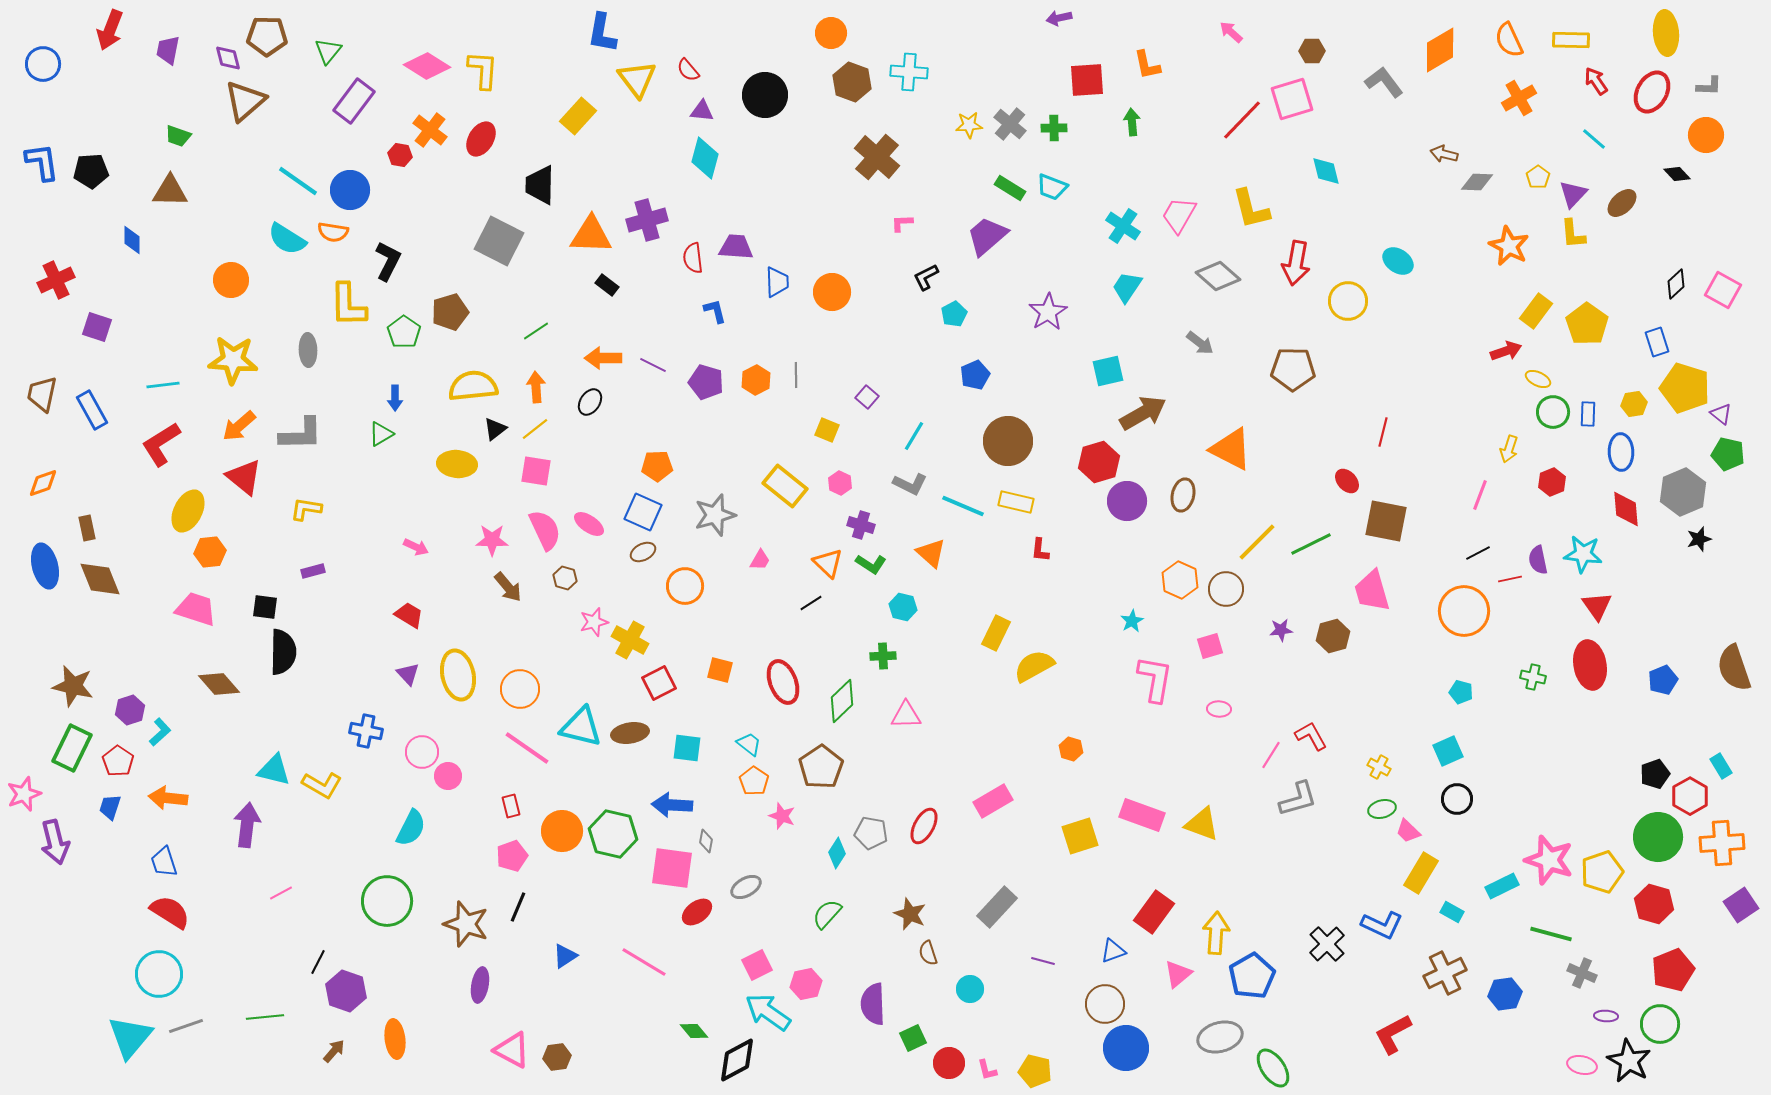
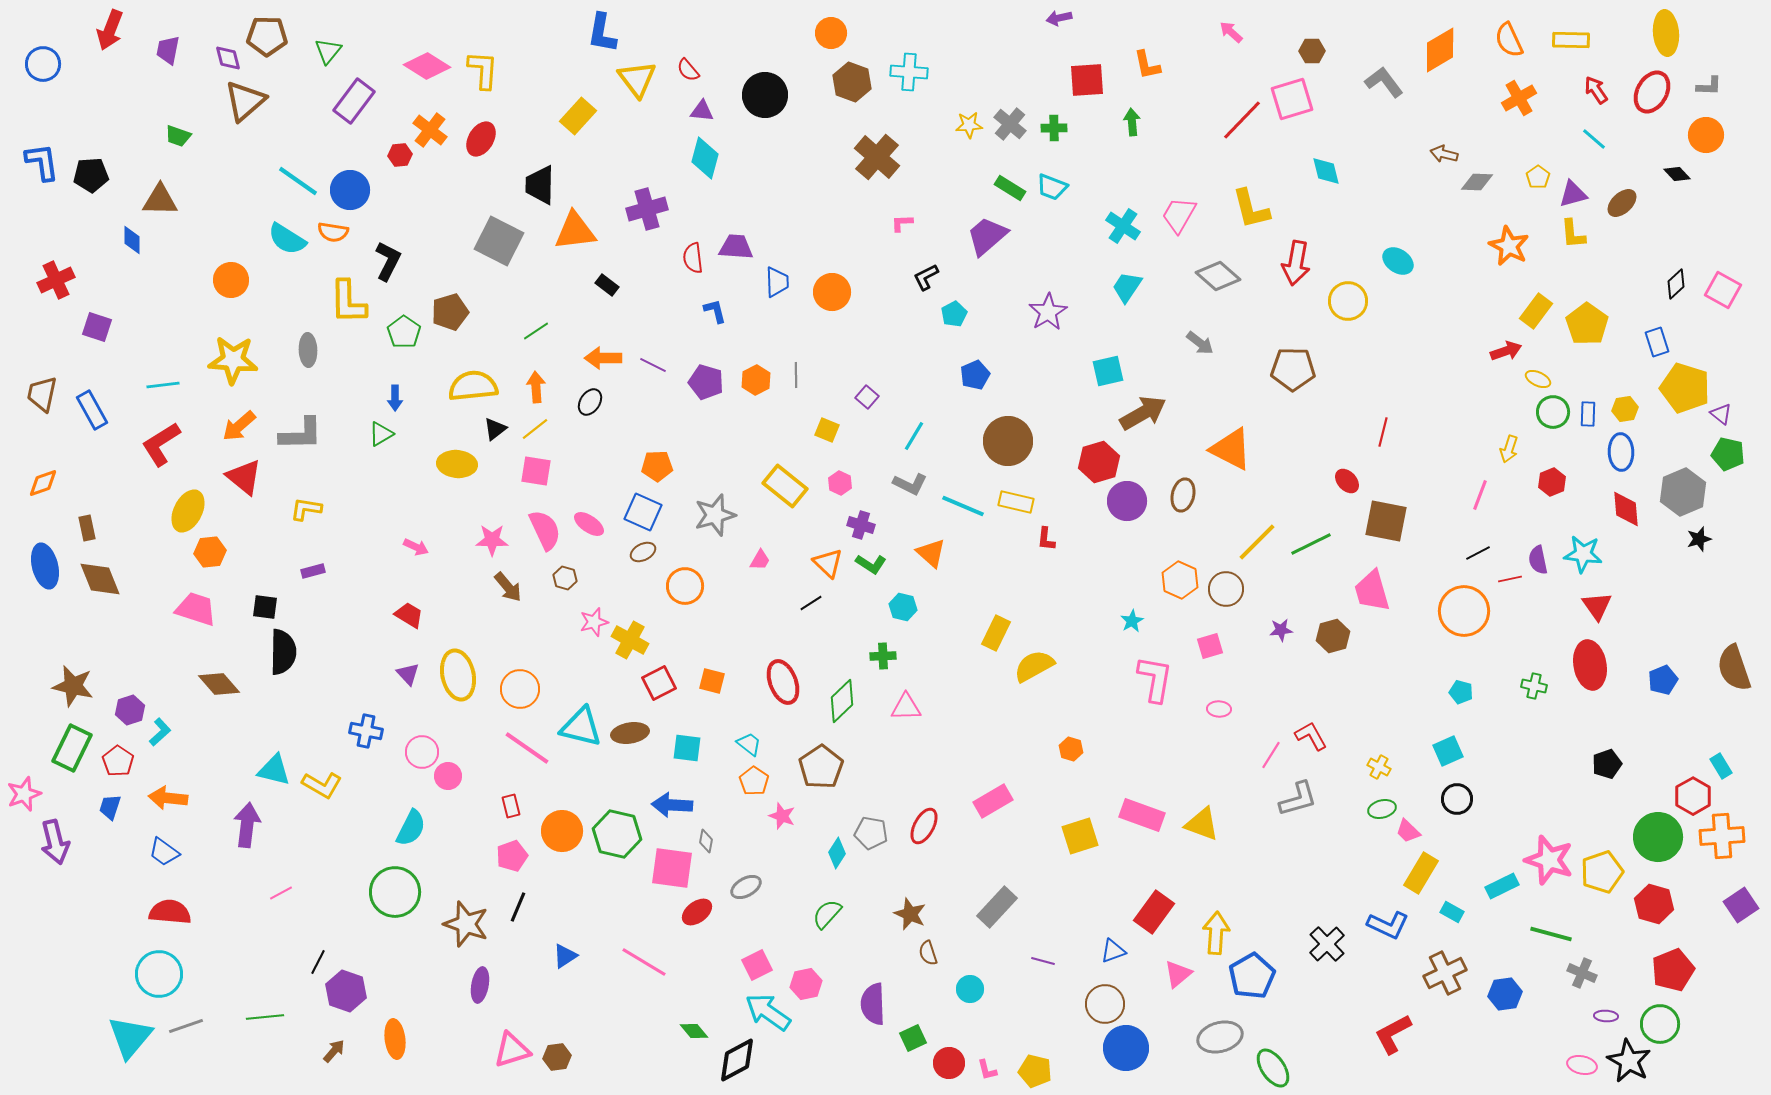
red arrow at (1596, 81): moved 9 px down
red hexagon at (400, 155): rotated 15 degrees counterclockwise
black pentagon at (91, 171): moved 4 px down
brown triangle at (170, 191): moved 10 px left, 9 px down
purple triangle at (1573, 194): rotated 32 degrees clockwise
purple cross at (647, 220): moved 11 px up
orange triangle at (591, 235): moved 16 px left, 4 px up; rotated 9 degrees counterclockwise
yellow L-shape at (348, 305): moved 3 px up
yellow hexagon at (1634, 404): moved 9 px left, 5 px down
red L-shape at (1040, 550): moved 6 px right, 11 px up
orange square at (720, 670): moved 8 px left, 11 px down
green cross at (1533, 677): moved 1 px right, 9 px down
pink triangle at (906, 715): moved 8 px up
black pentagon at (1655, 774): moved 48 px left, 10 px up
red hexagon at (1690, 796): moved 3 px right
green hexagon at (613, 834): moved 4 px right
orange cross at (1722, 843): moved 7 px up
blue trapezoid at (164, 862): moved 10 px up; rotated 36 degrees counterclockwise
green circle at (387, 901): moved 8 px right, 9 px up
red semicircle at (170, 912): rotated 27 degrees counterclockwise
blue L-shape at (1382, 925): moved 6 px right
pink triangle at (512, 1050): rotated 45 degrees counterclockwise
